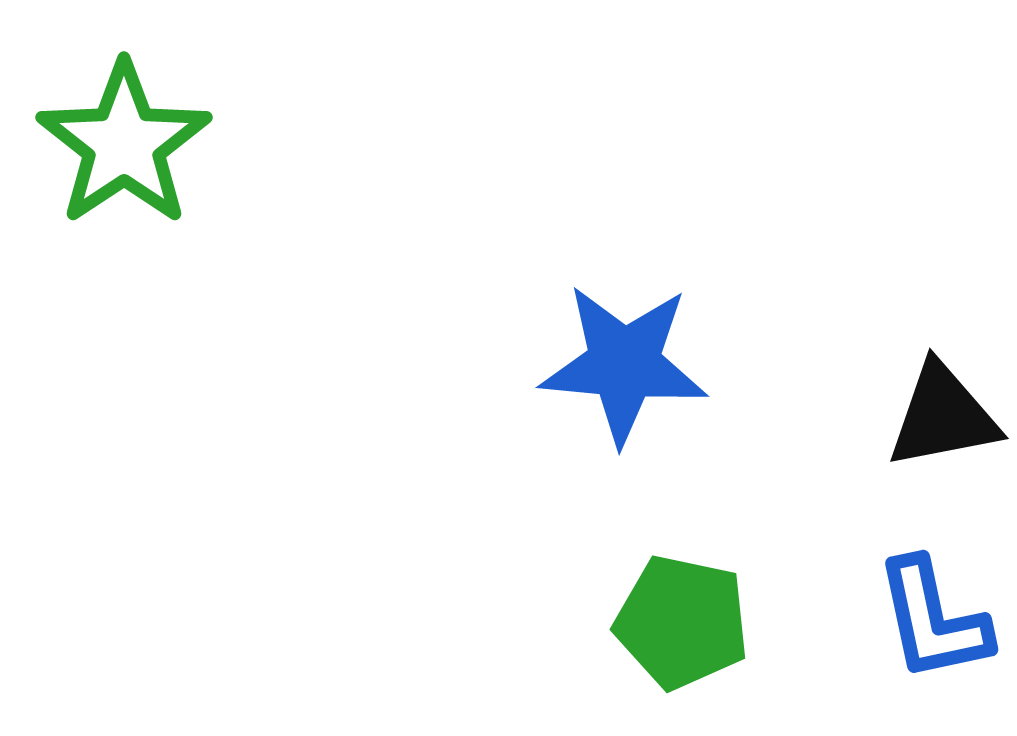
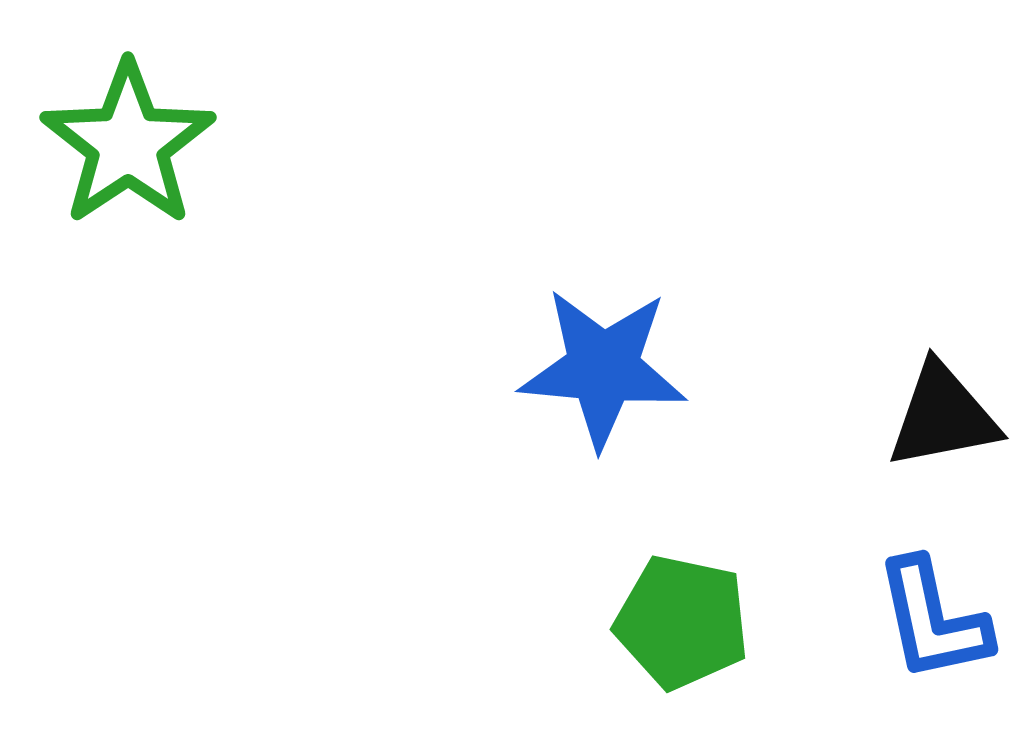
green star: moved 4 px right
blue star: moved 21 px left, 4 px down
